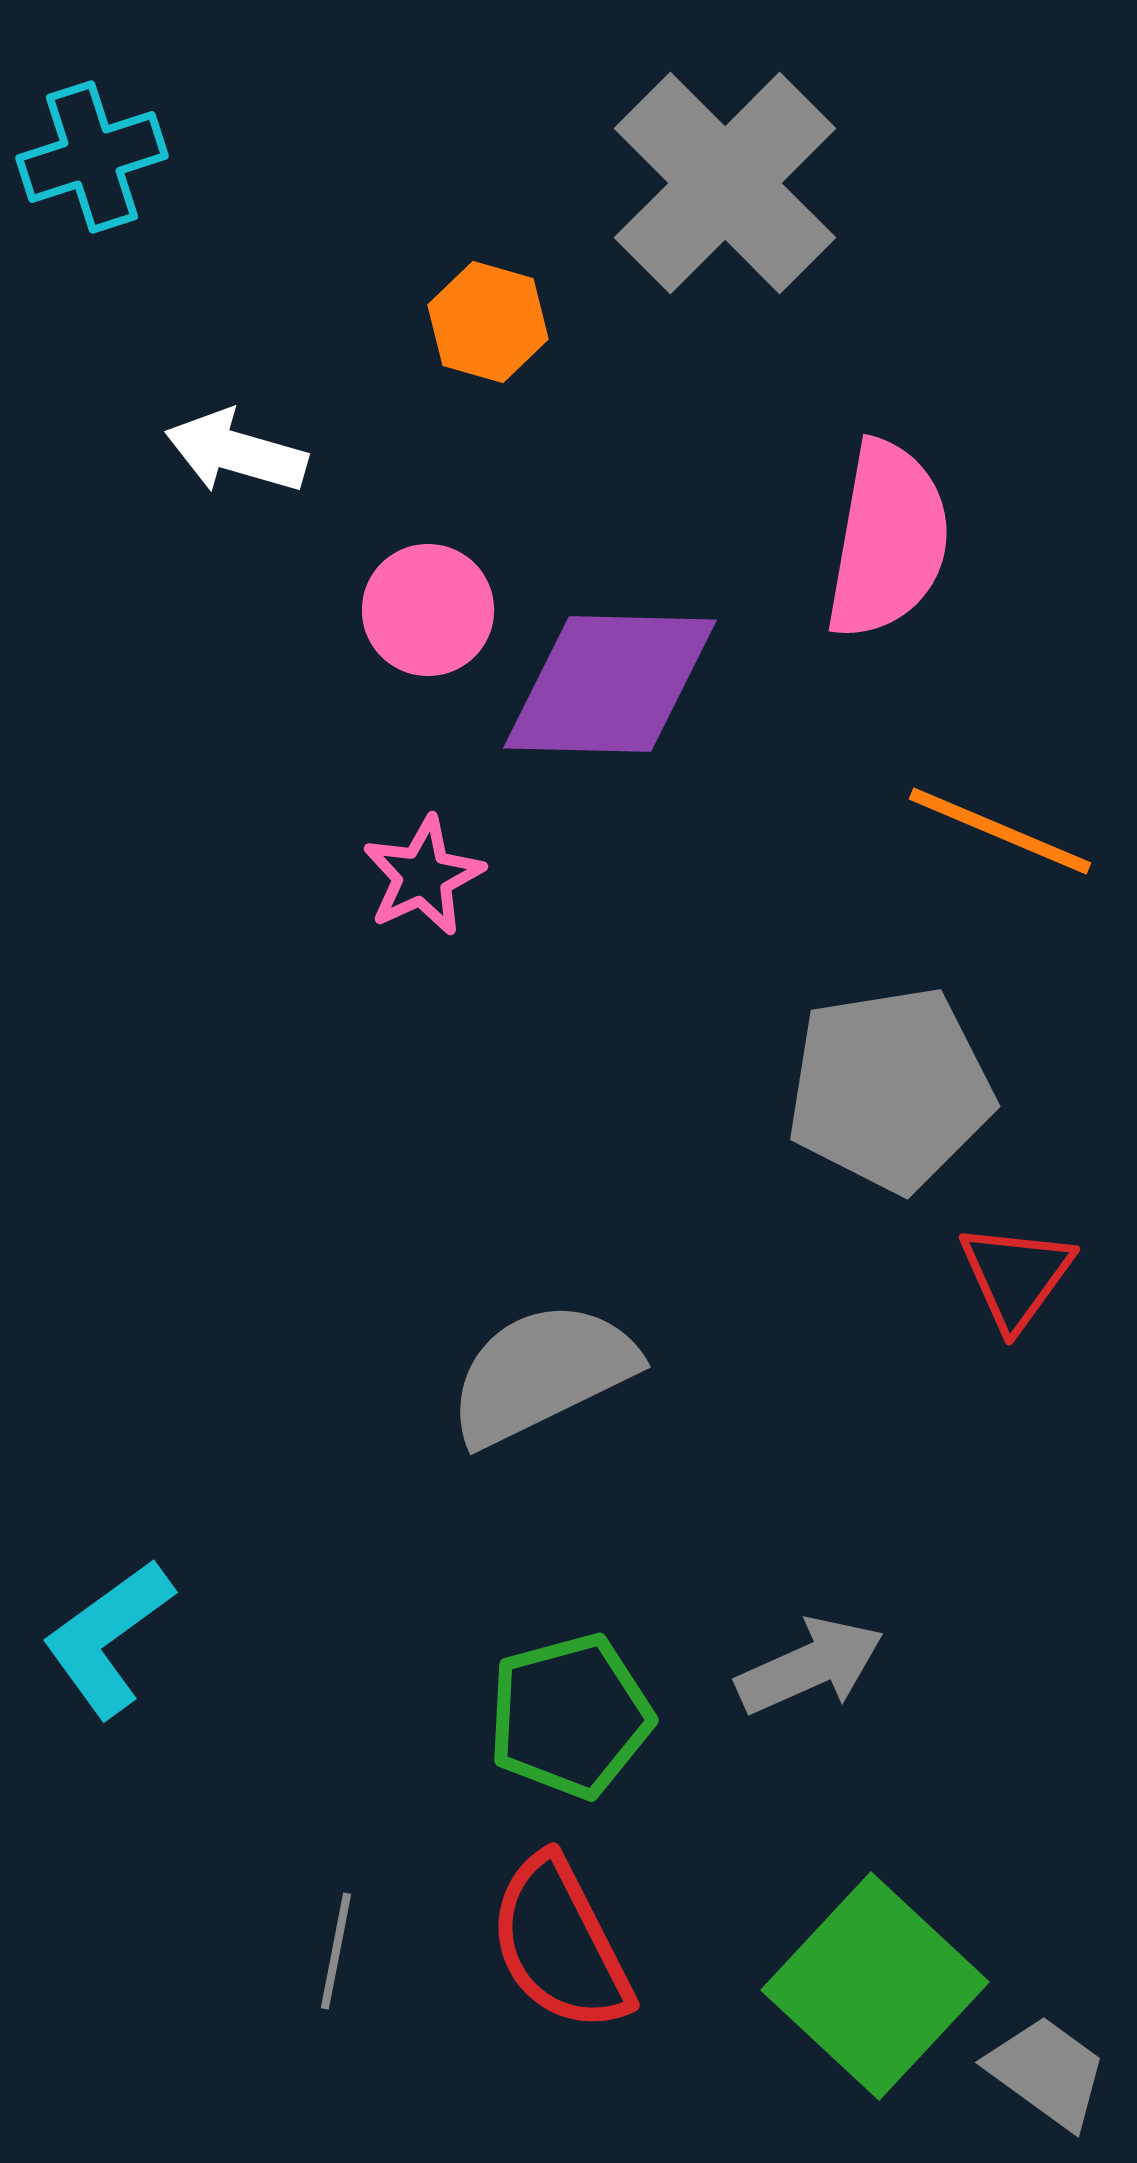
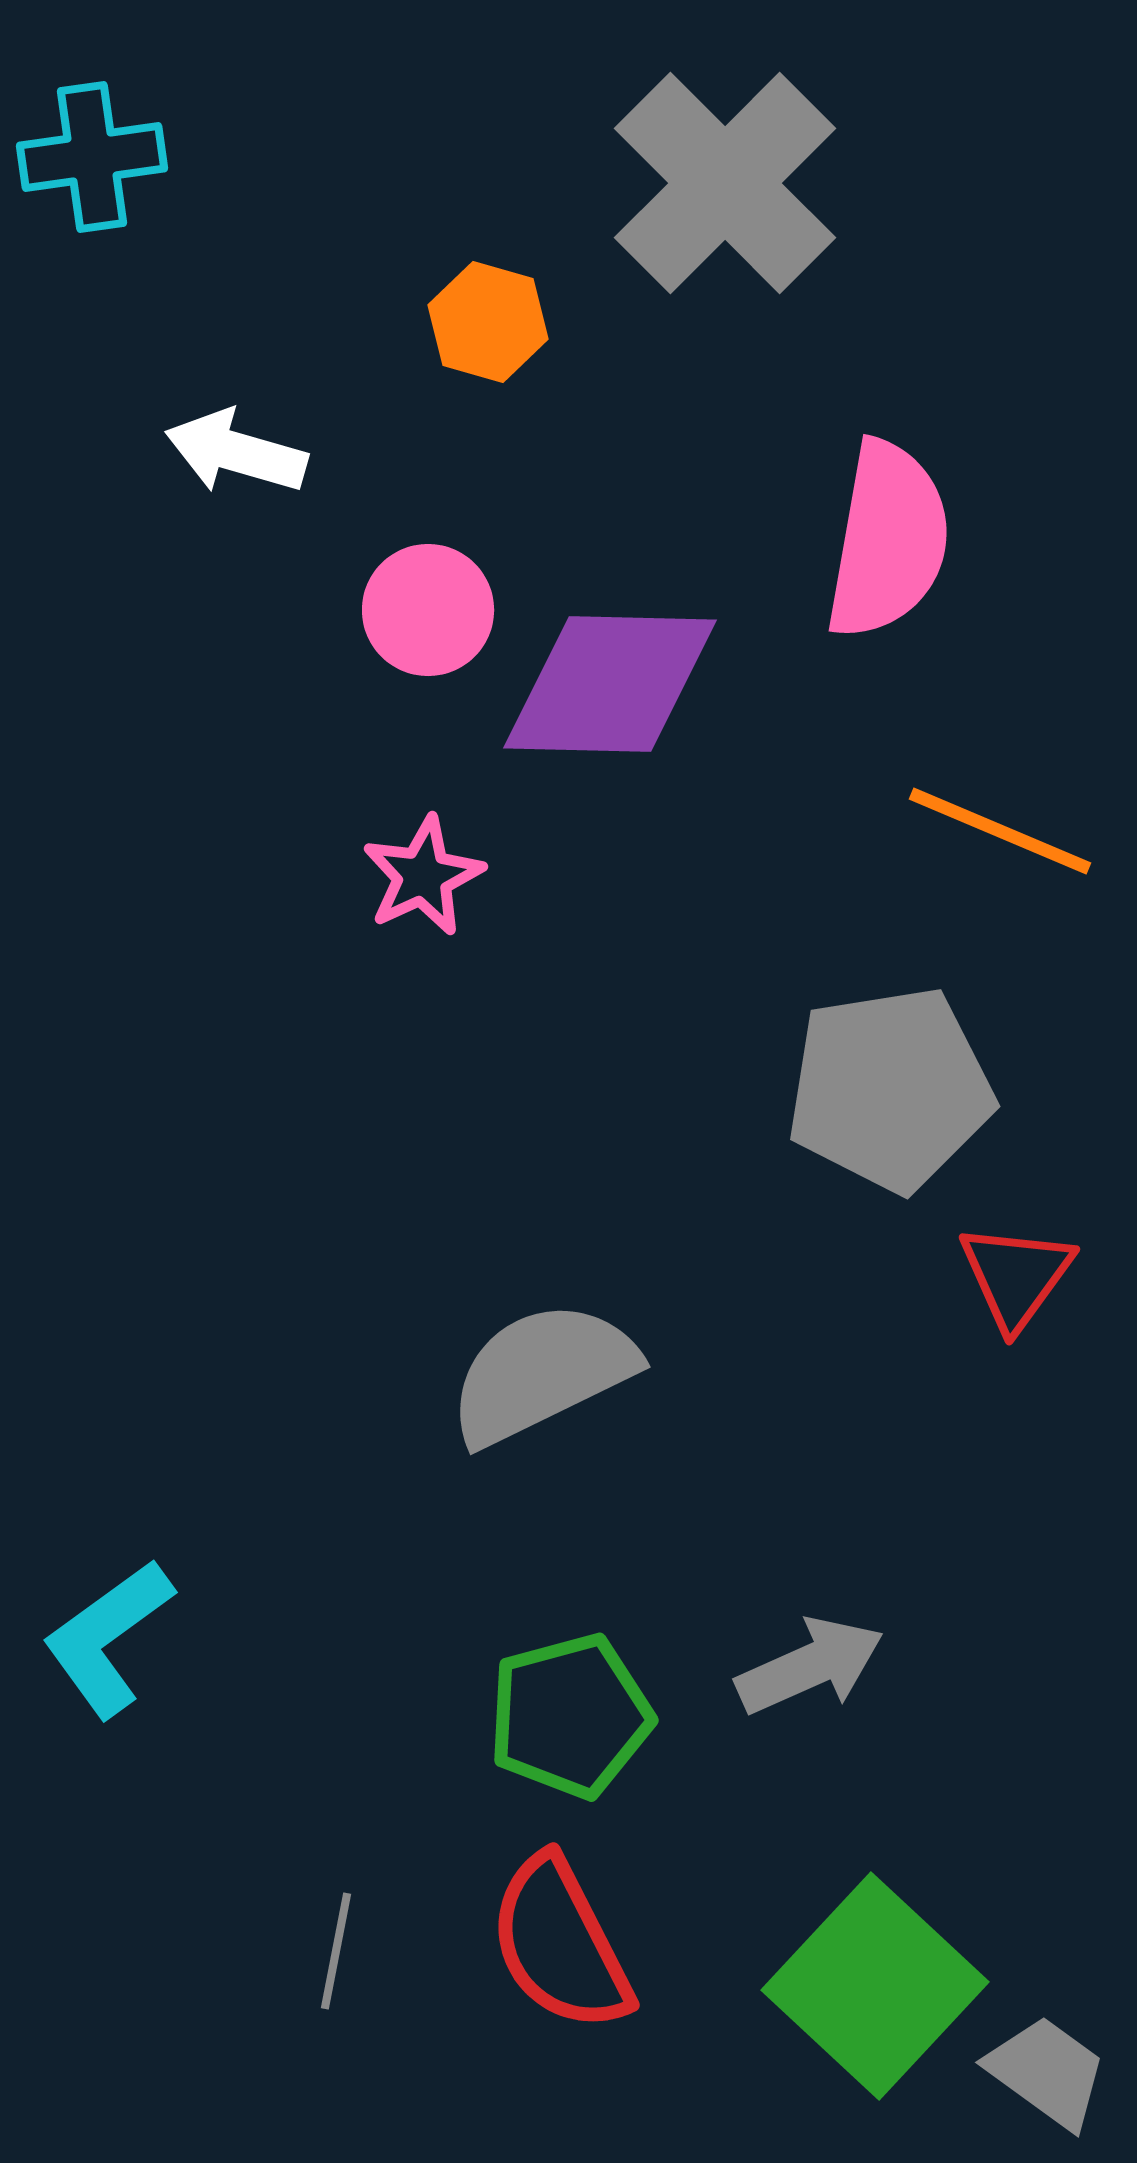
cyan cross: rotated 10 degrees clockwise
